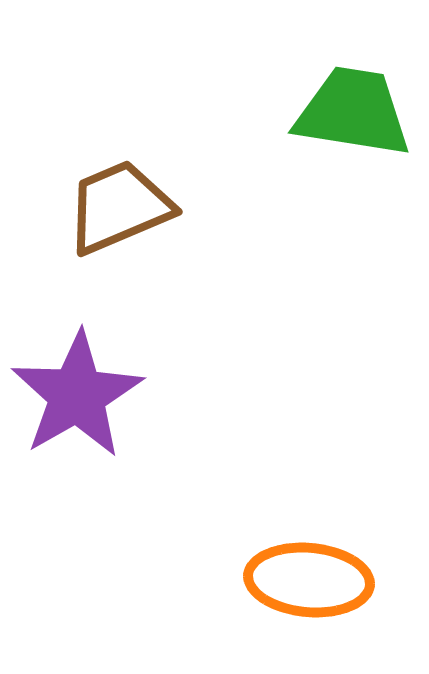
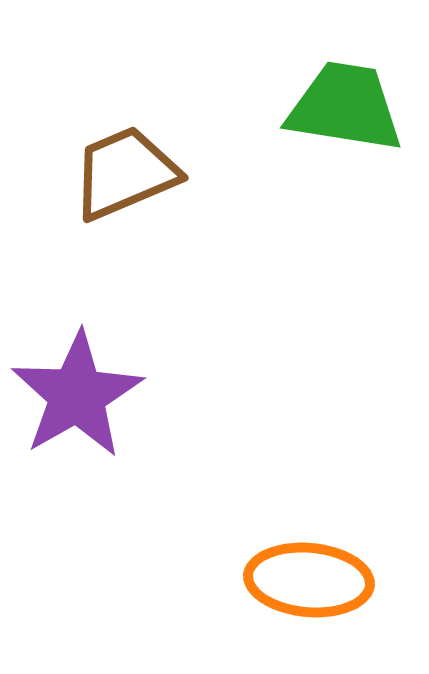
green trapezoid: moved 8 px left, 5 px up
brown trapezoid: moved 6 px right, 34 px up
